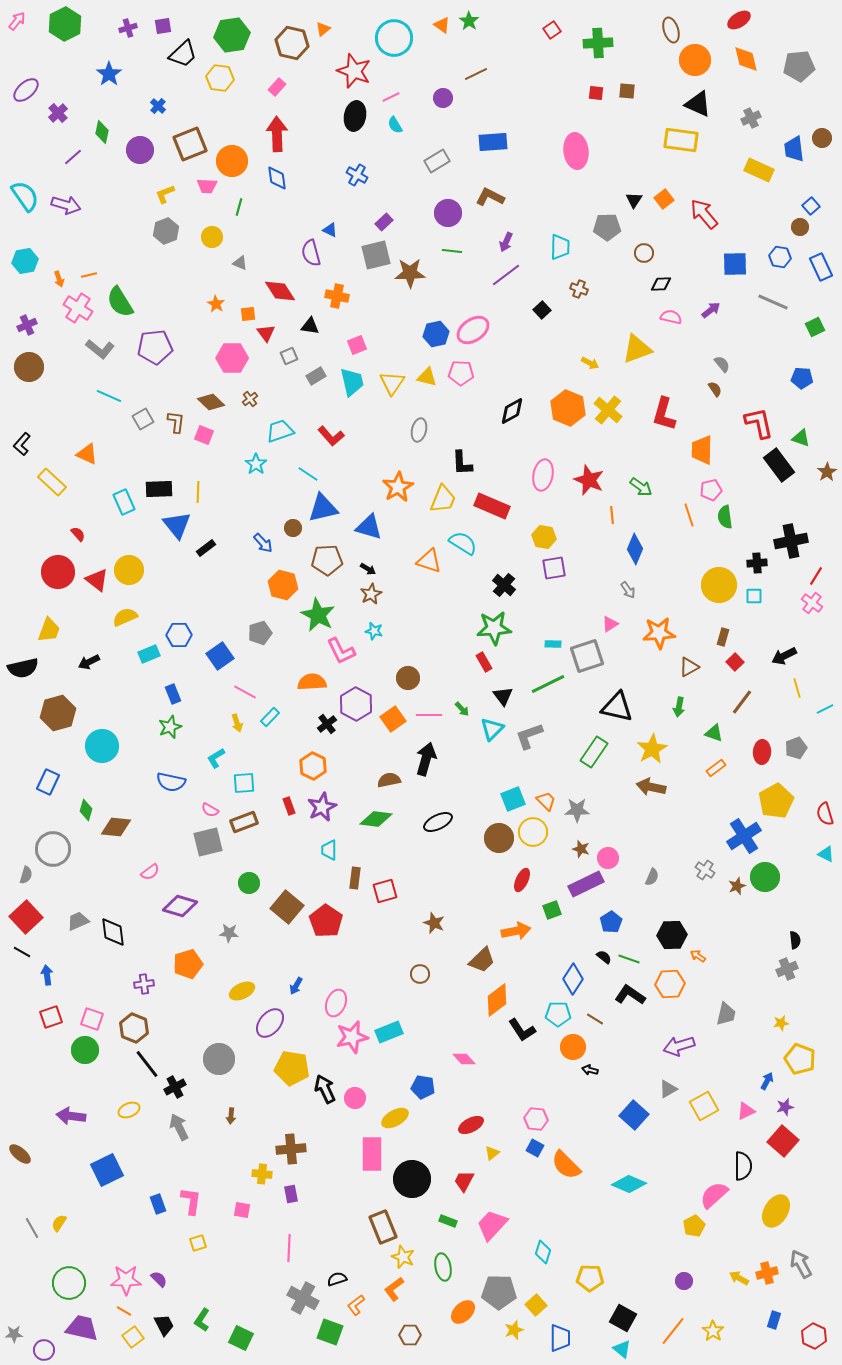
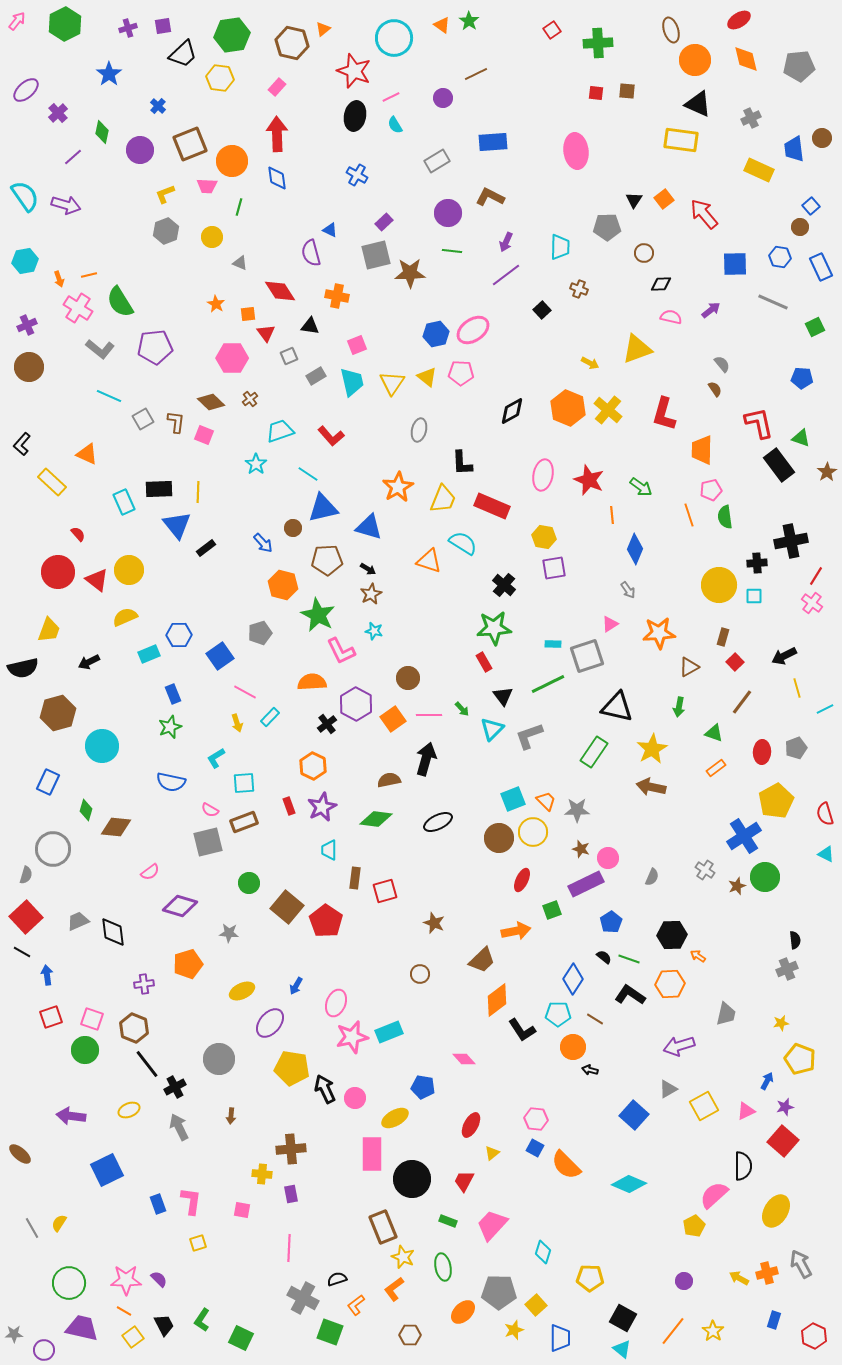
yellow triangle at (427, 377): rotated 25 degrees clockwise
red ellipse at (471, 1125): rotated 35 degrees counterclockwise
